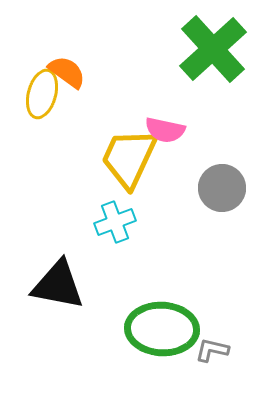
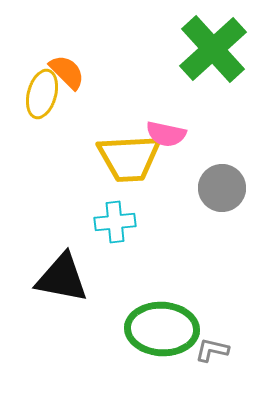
orange semicircle: rotated 9 degrees clockwise
pink semicircle: moved 1 px right, 4 px down
yellow trapezoid: rotated 118 degrees counterclockwise
cyan cross: rotated 15 degrees clockwise
black triangle: moved 4 px right, 7 px up
